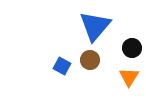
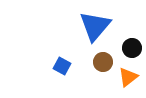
brown circle: moved 13 px right, 2 px down
orange triangle: moved 1 px left; rotated 20 degrees clockwise
